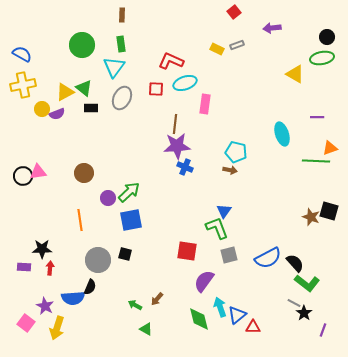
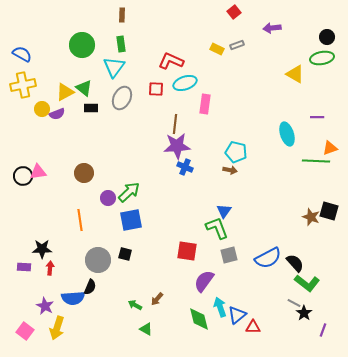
cyan ellipse at (282, 134): moved 5 px right
pink square at (26, 323): moved 1 px left, 8 px down
